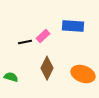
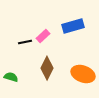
blue rectangle: rotated 20 degrees counterclockwise
